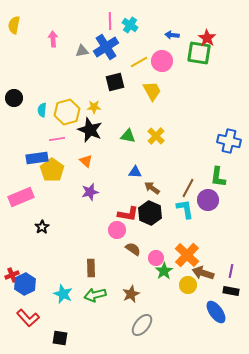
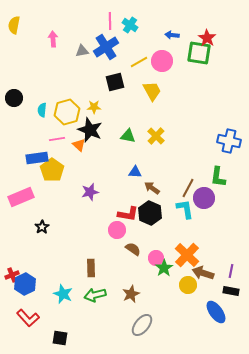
orange triangle at (86, 161): moved 7 px left, 16 px up
purple circle at (208, 200): moved 4 px left, 2 px up
green star at (164, 271): moved 3 px up
